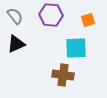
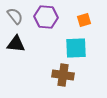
purple hexagon: moved 5 px left, 2 px down
orange square: moved 4 px left
black triangle: rotated 30 degrees clockwise
